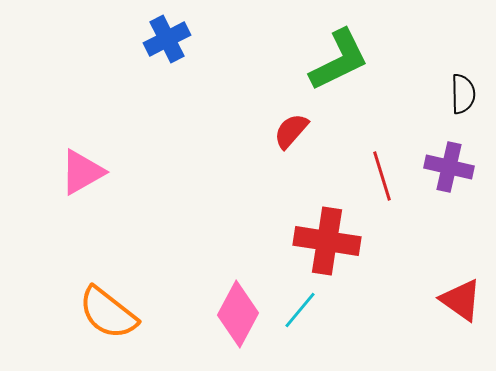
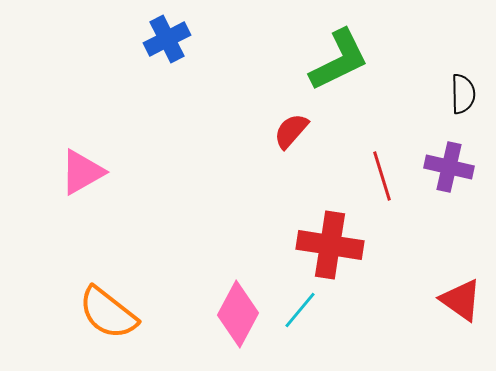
red cross: moved 3 px right, 4 px down
